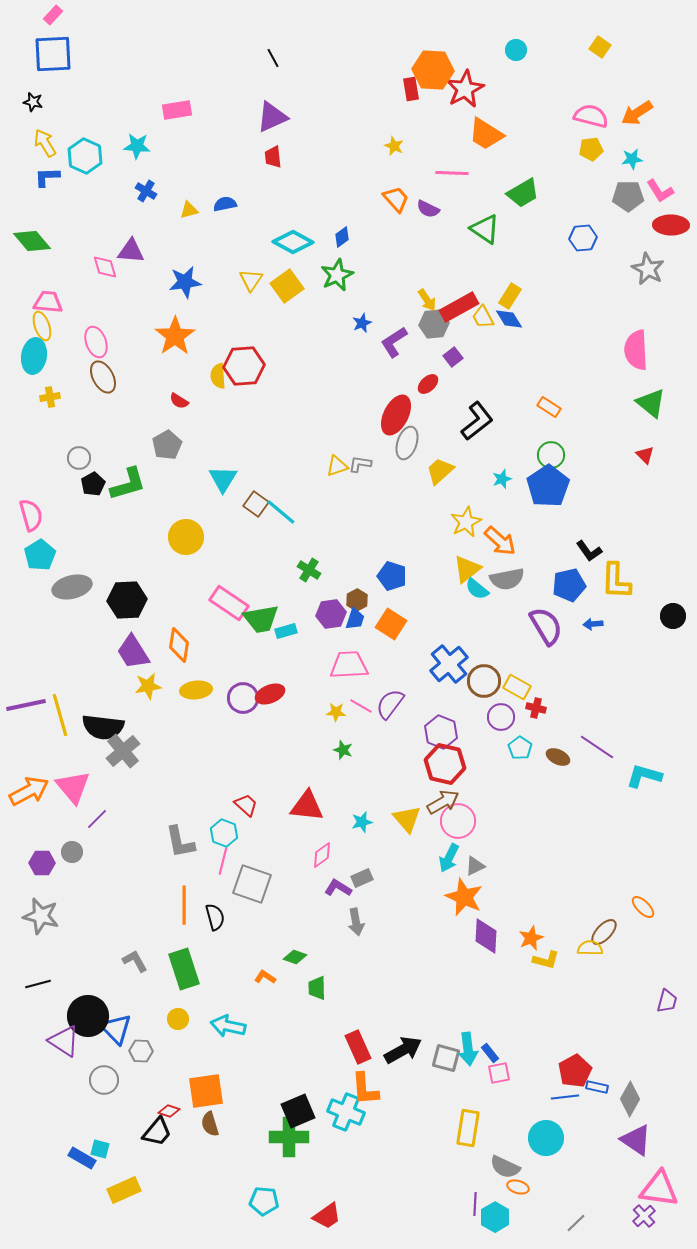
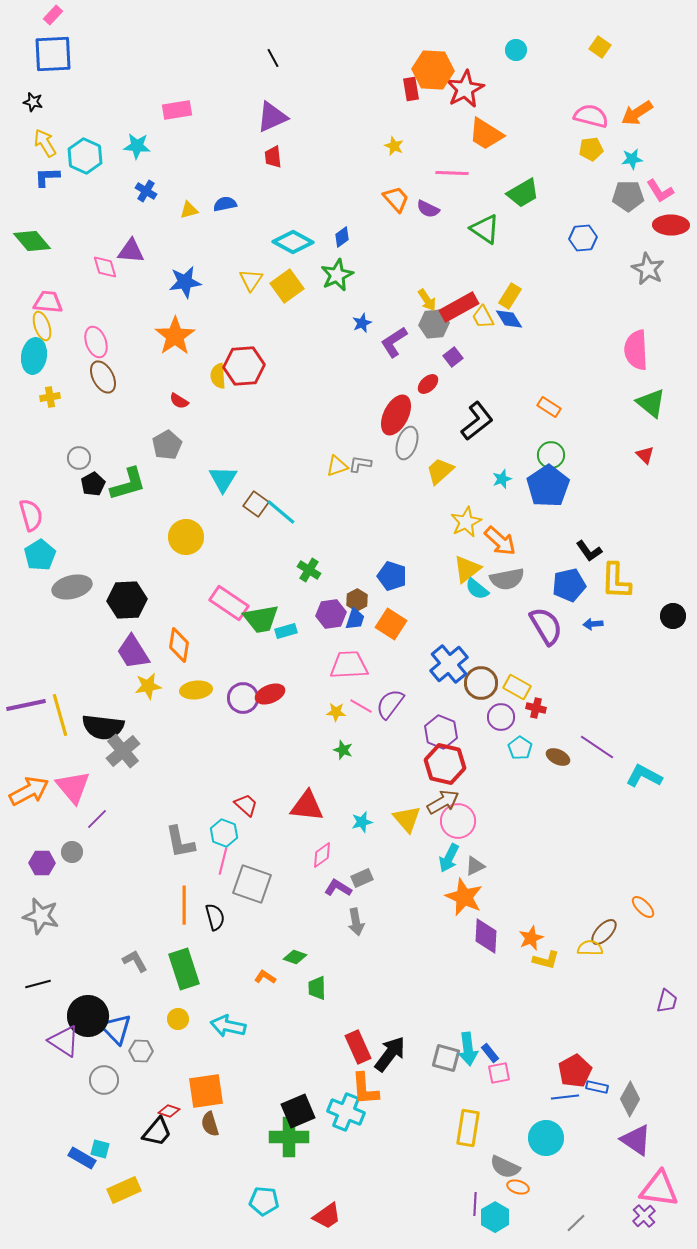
brown circle at (484, 681): moved 3 px left, 2 px down
cyan L-shape at (644, 776): rotated 12 degrees clockwise
black arrow at (403, 1050): moved 13 px left, 4 px down; rotated 24 degrees counterclockwise
